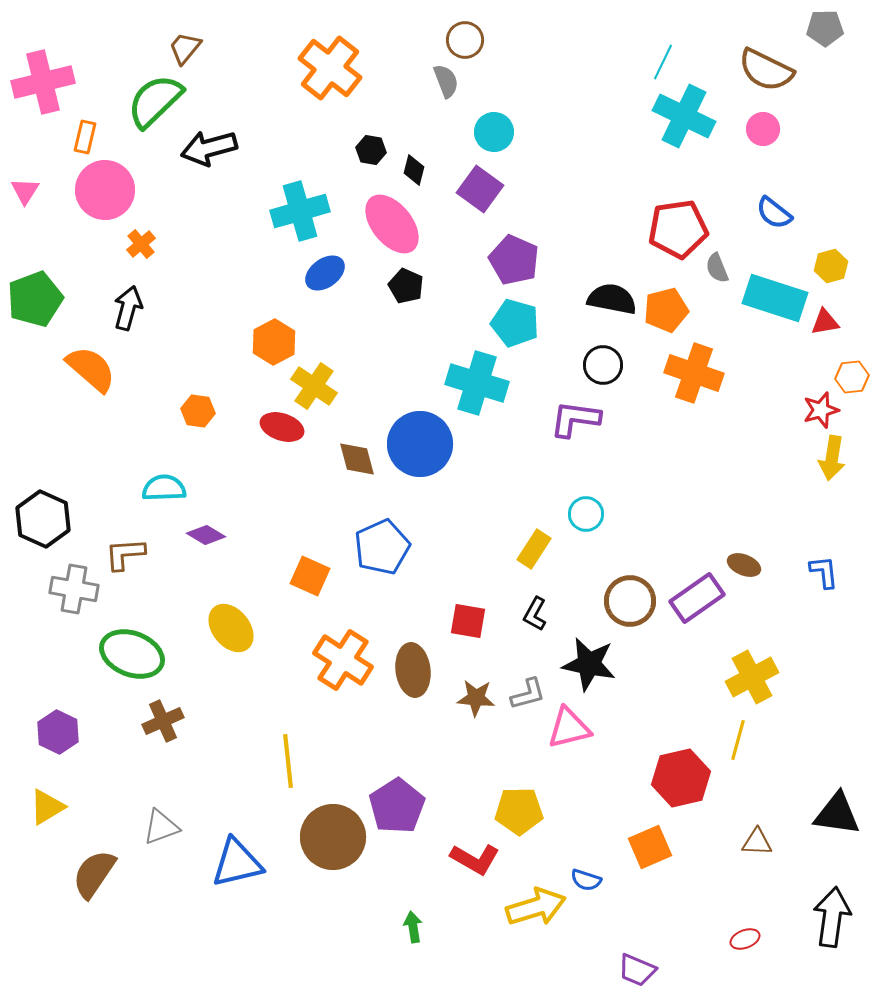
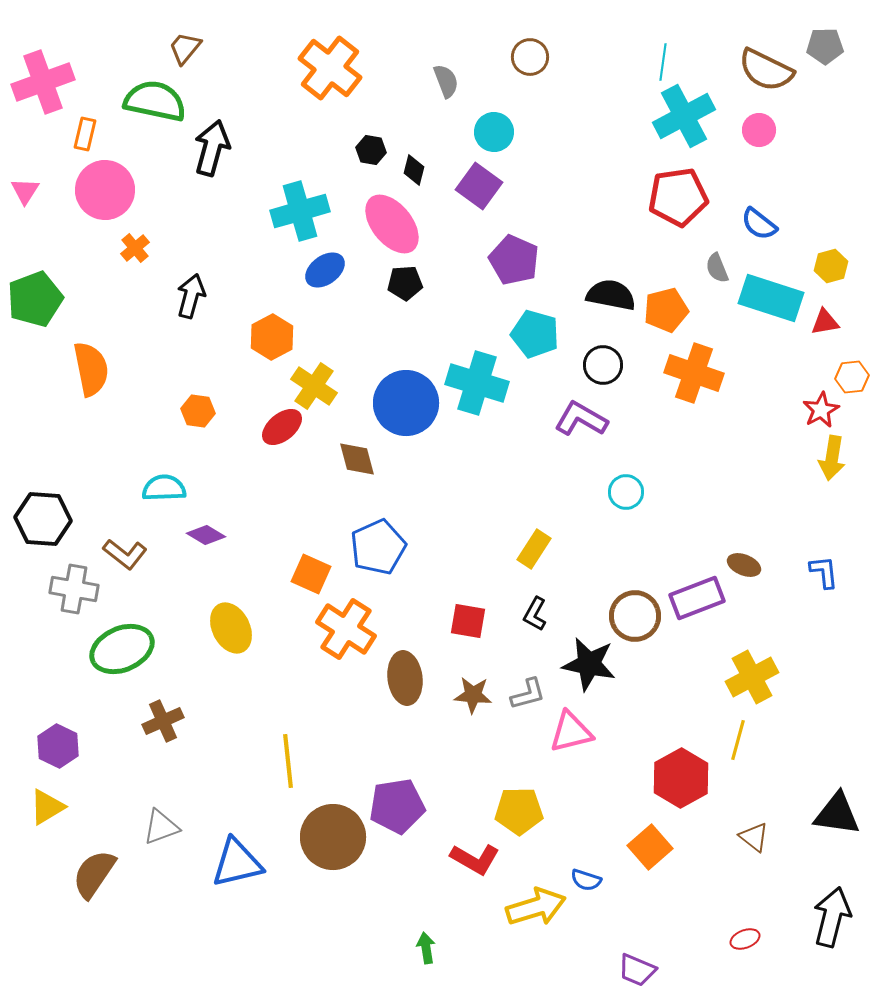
gray pentagon at (825, 28): moved 18 px down
brown circle at (465, 40): moved 65 px right, 17 px down
cyan line at (663, 62): rotated 18 degrees counterclockwise
pink cross at (43, 82): rotated 6 degrees counterclockwise
green semicircle at (155, 101): rotated 56 degrees clockwise
cyan cross at (684, 116): rotated 36 degrees clockwise
pink circle at (763, 129): moved 4 px left, 1 px down
orange rectangle at (85, 137): moved 3 px up
black arrow at (209, 148): moved 3 px right; rotated 120 degrees clockwise
purple square at (480, 189): moved 1 px left, 3 px up
blue semicircle at (774, 213): moved 15 px left, 11 px down
red pentagon at (678, 229): moved 32 px up
orange cross at (141, 244): moved 6 px left, 4 px down
blue ellipse at (325, 273): moved 3 px up
black pentagon at (406, 286): moved 1 px left, 3 px up; rotated 28 degrees counterclockwise
cyan rectangle at (775, 298): moved 4 px left
black semicircle at (612, 299): moved 1 px left, 4 px up
black arrow at (128, 308): moved 63 px right, 12 px up
cyan pentagon at (515, 323): moved 20 px right, 11 px down
orange hexagon at (274, 342): moved 2 px left, 5 px up
orange semicircle at (91, 369): rotated 38 degrees clockwise
red star at (821, 410): rotated 12 degrees counterclockwise
purple L-shape at (575, 419): moved 6 px right; rotated 22 degrees clockwise
red ellipse at (282, 427): rotated 57 degrees counterclockwise
blue circle at (420, 444): moved 14 px left, 41 px up
cyan circle at (586, 514): moved 40 px right, 22 px up
black hexagon at (43, 519): rotated 20 degrees counterclockwise
blue pentagon at (382, 547): moved 4 px left
brown L-shape at (125, 554): rotated 138 degrees counterclockwise
orange square at (310, 576): moved 1 px right, 2 px up
purple rectangle at (697, 598): rotated 14 degrees clockwise
brown circle at (630, 601): moved 5 px right, 15 px down
yellow ellipse at (231, 628): rotated 12 degrees clockwise
green ellipse at (132, 654): moved 10 px left, 5 px up; rotated 44 degrees counterclockwise
orange cross at (343, 660): moved 3 px right, 31 px up
brown ellipse at (413, 670): moved 8 px left, 8 px down
brown star at (476, 698): moved 3 px left, 3 px up
pink triangle at (569, 728): moved 2 px right, 4 px down
purple hexagon at (58, 732): moved 14 px down
red hexagon at (681, 778): rotated 16 degrees counterclockwise
purple pentagon at (397, 806): rotated 24 degrees clockwise
brown triangle at (757, 842): moved 3 px left, 5 px up; rotated 36 degrees clockwise
orange square at (650, 847): rotated 18 degrees counterclockwise
black arrow at (832, 917): rotated 6 degrees clockwise
green arrow at (413, 927): moved 13 px right, 21 px down
